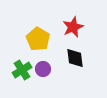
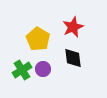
black diamond: moved 2 px left
